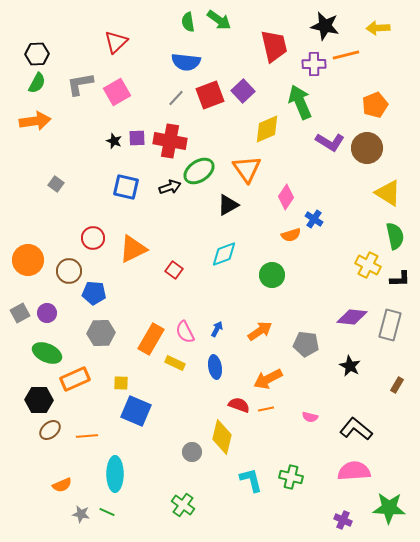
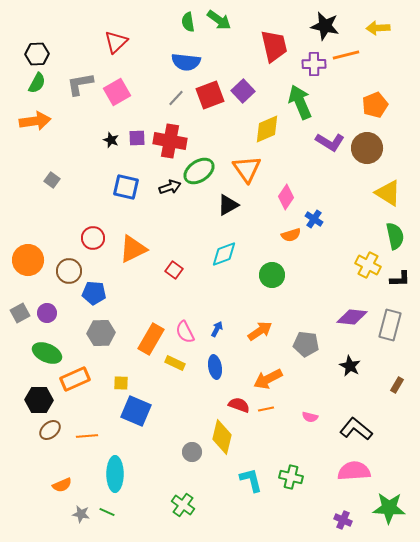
black star at (114, 141): moved 3 px left, 1 px up
gray square at (56, 184): moved 4 px left, 4 px up
